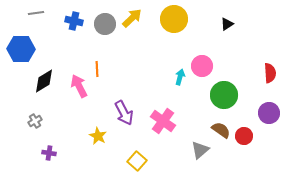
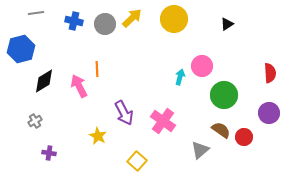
blue hexagon: rotated 16 degrees counterclockwise
red circle: moved 1 px down
